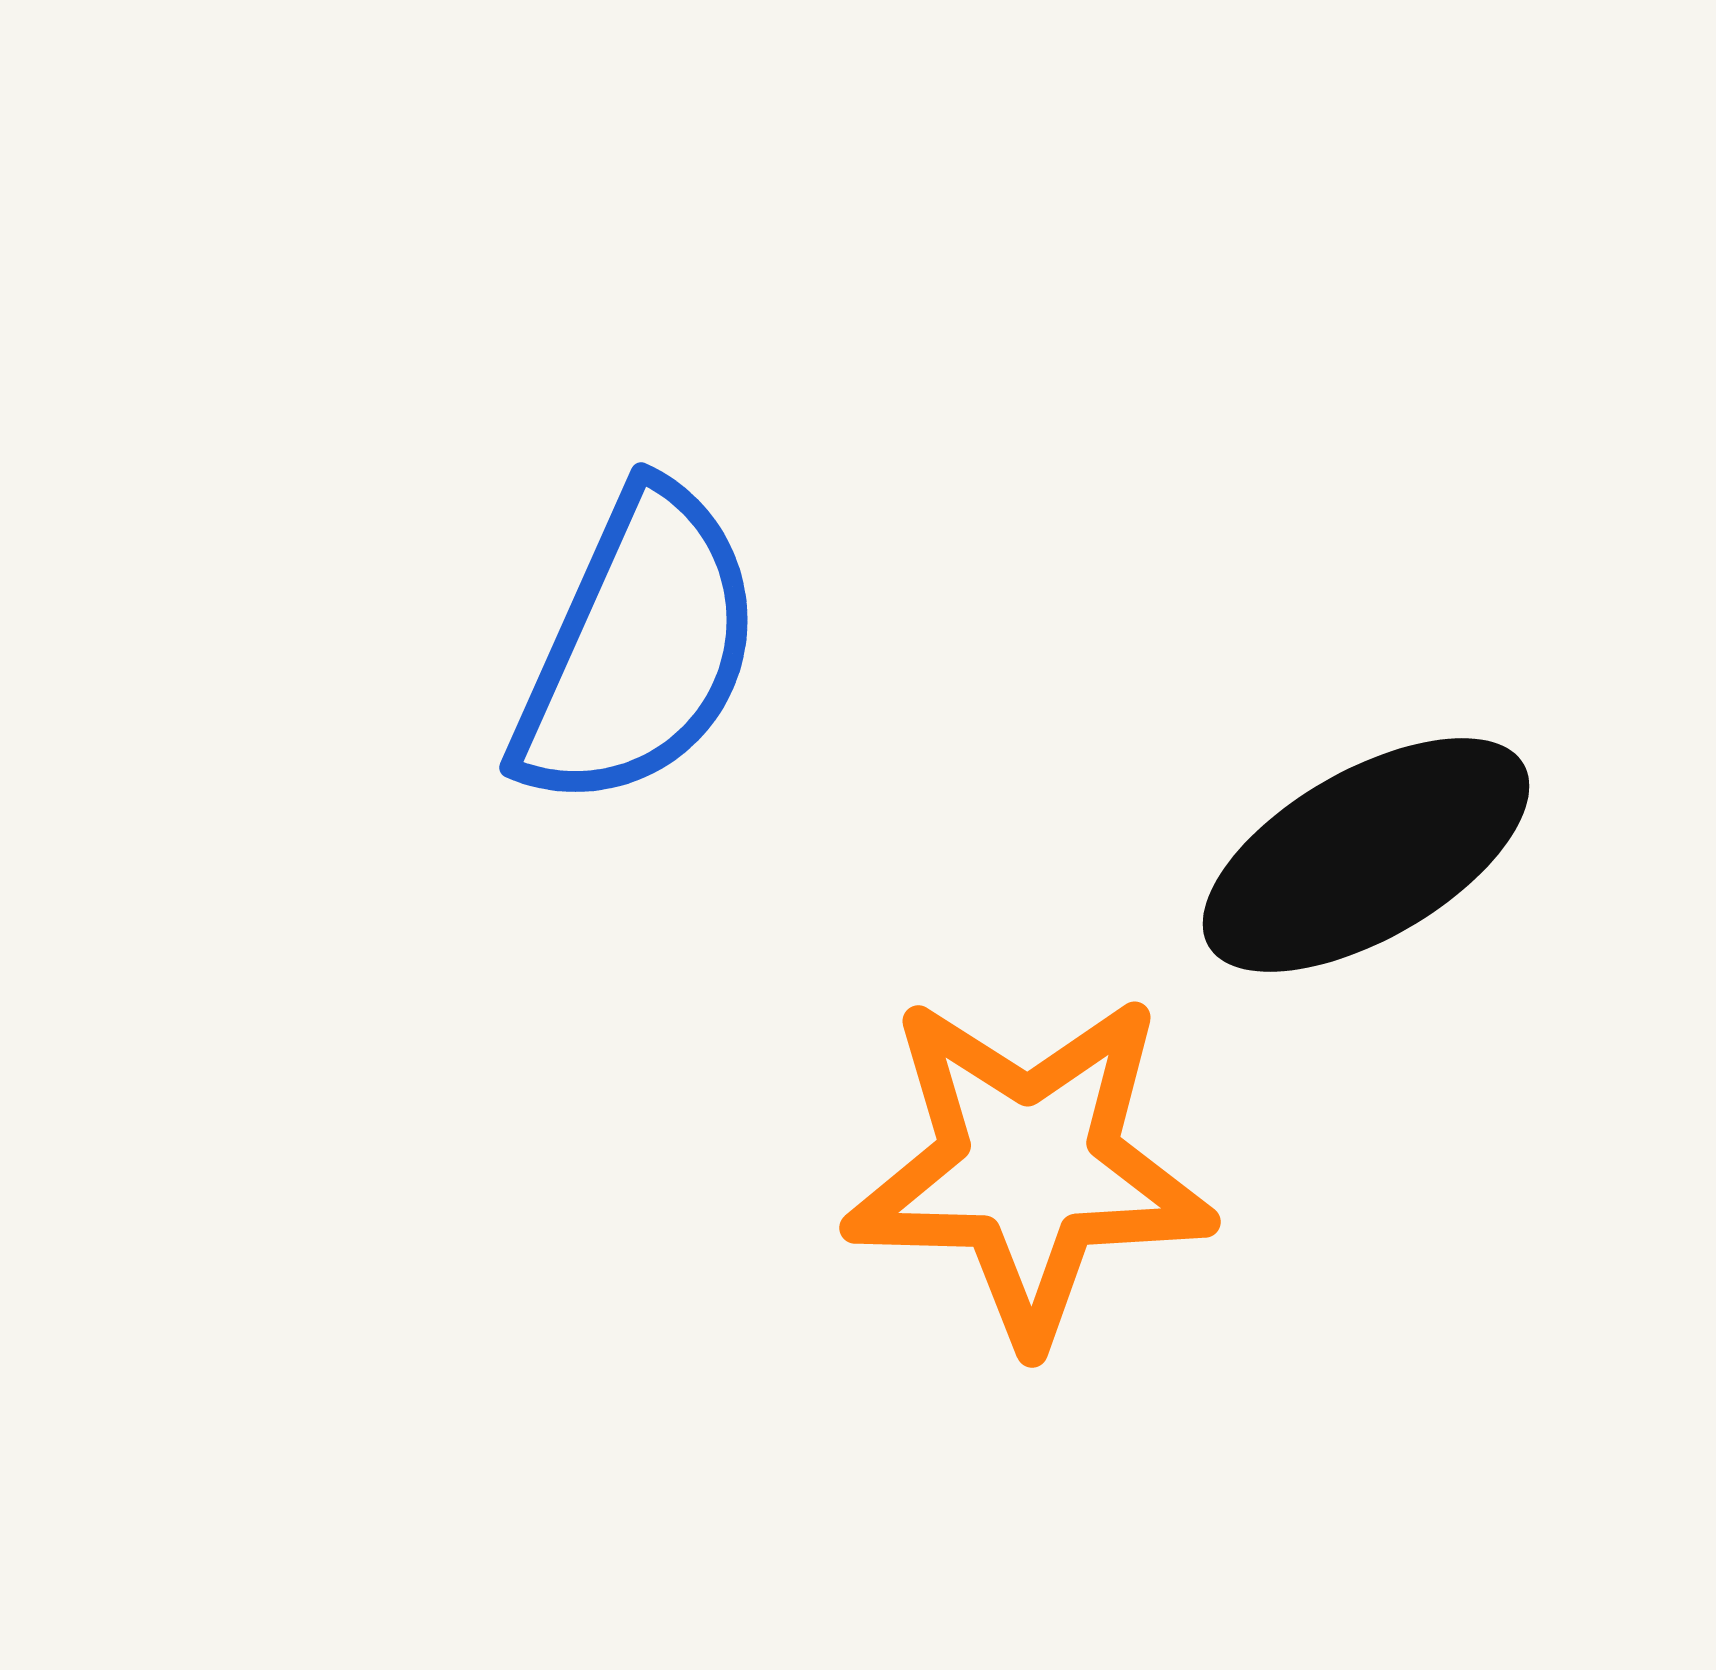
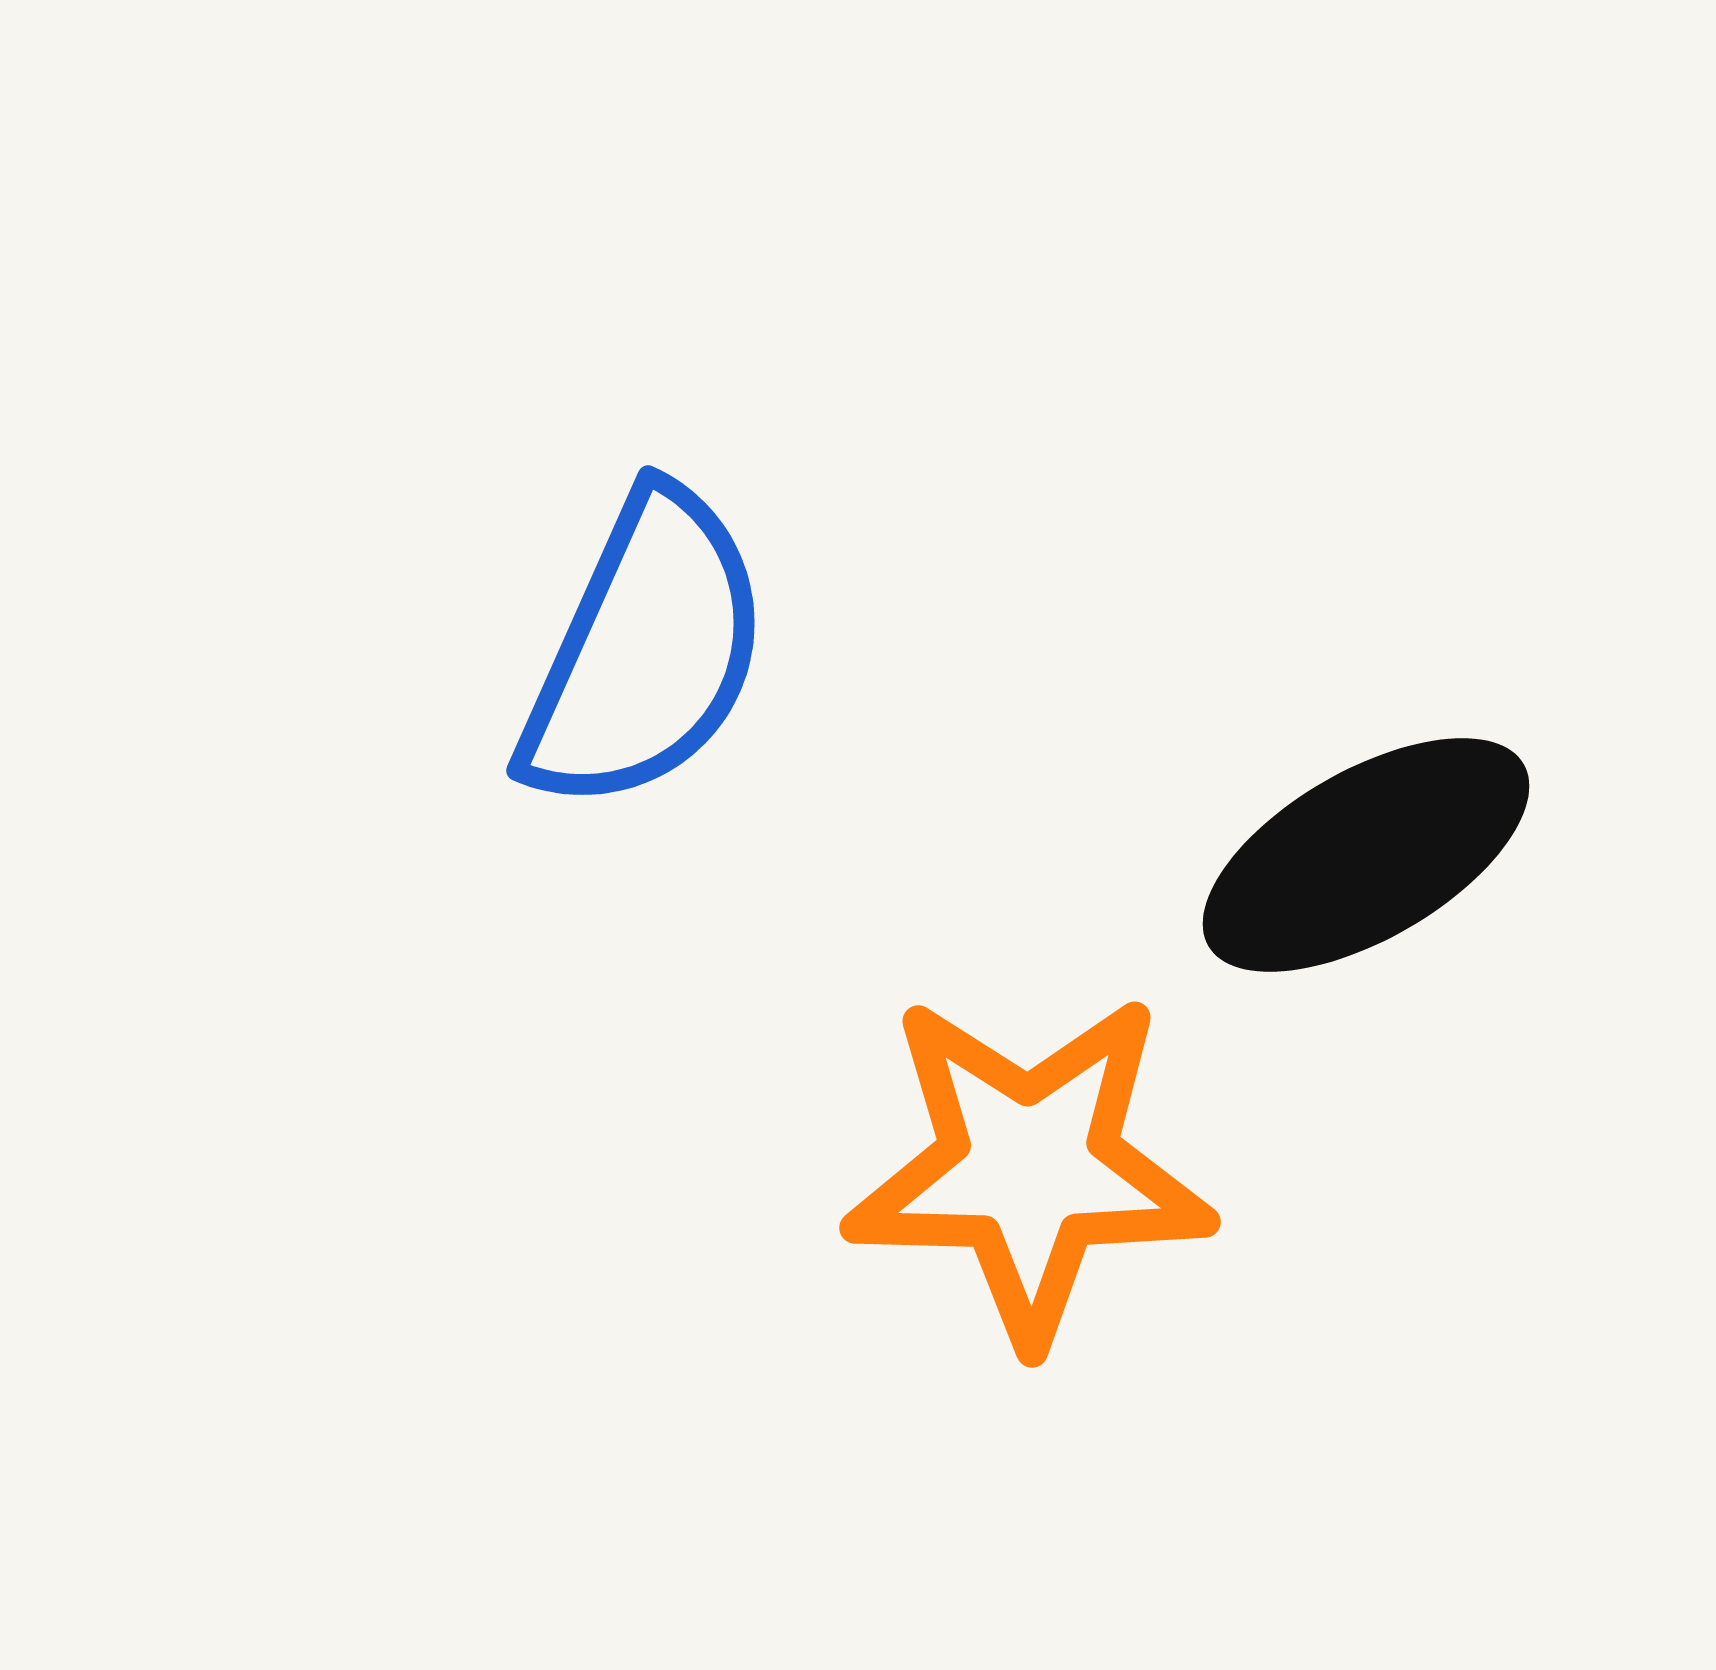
blue semicircle: moved 7 px right, 3 px down
